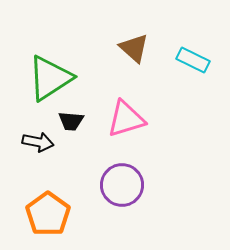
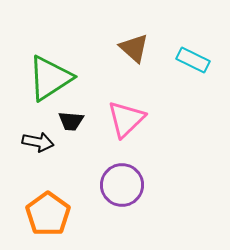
pink triangle: rotated 27 degrees counterclockwise
